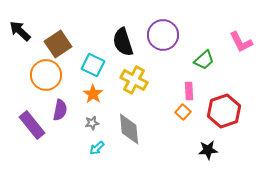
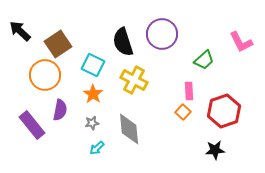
purple circle: moved 1 px left, 1 px up
orange circle: moved 1 px left
black star: moved 7 px right
